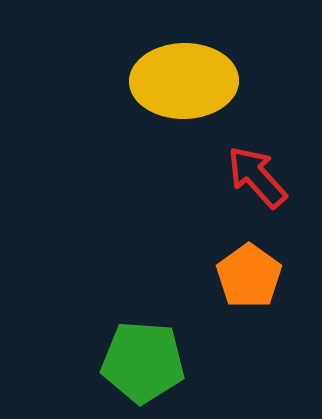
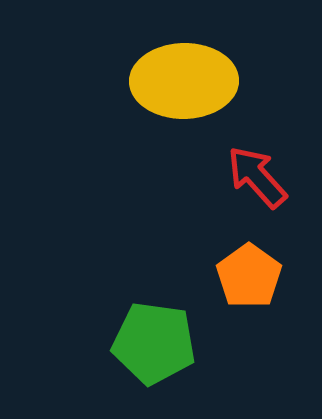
green pentagon: moved 11 px right, 19 px up; rotated 4 degrees clockwise
